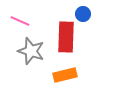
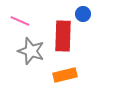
red rectangle: moved 3 px left, 1 px up
